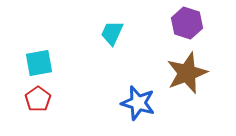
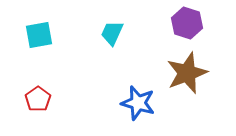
cyan square: moved 28 px up
